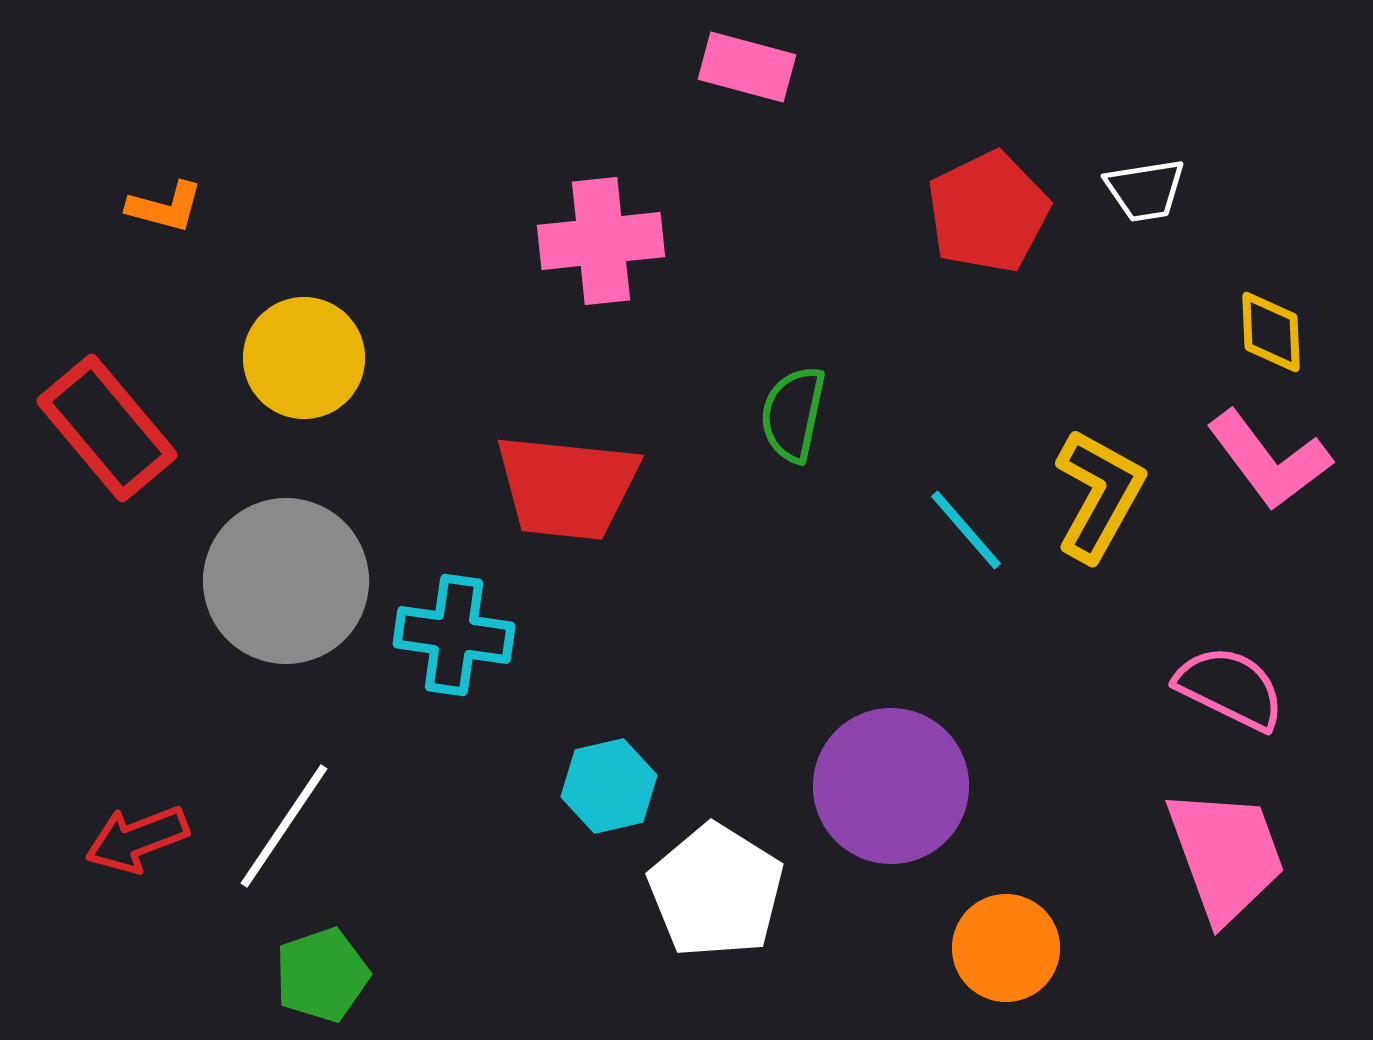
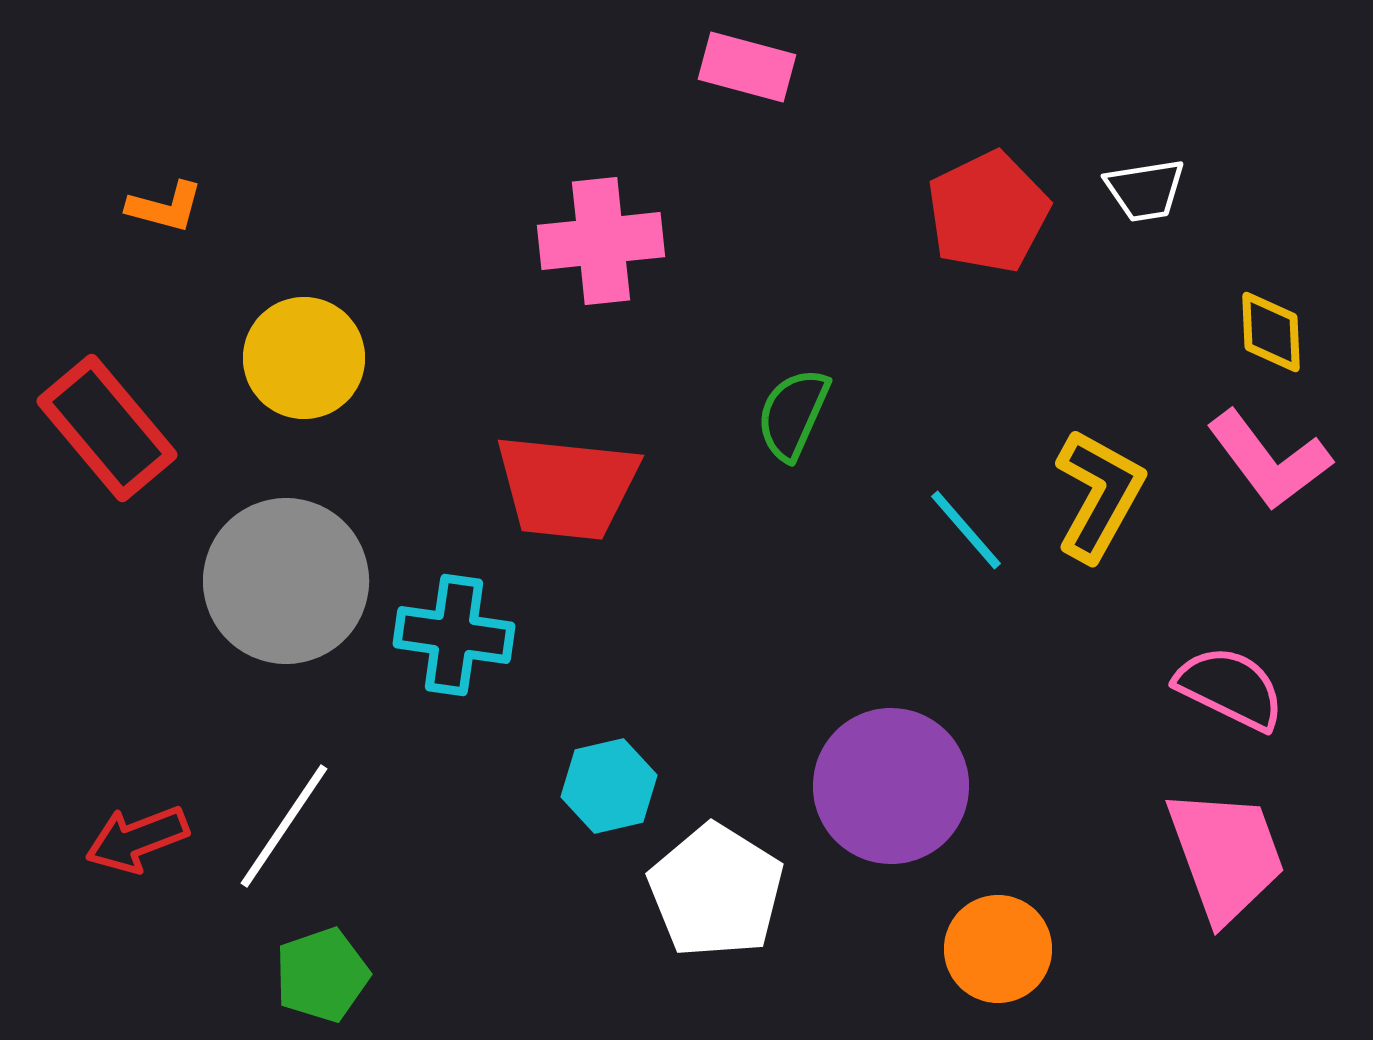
green semicircle: rotated 12 degrees clockwise
orange circle: moved 8 px left, 1 px down
